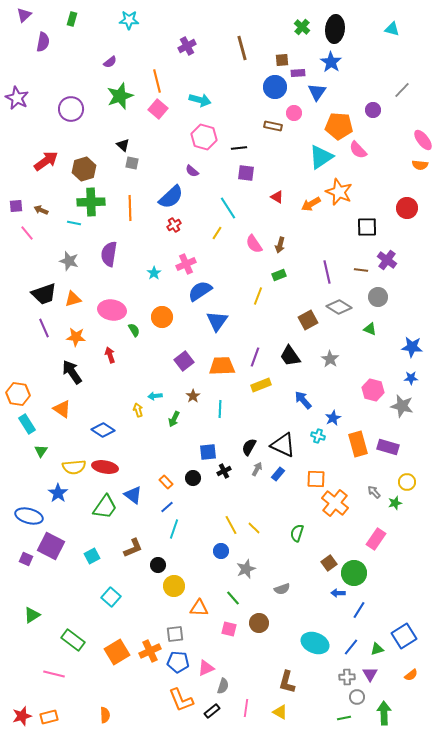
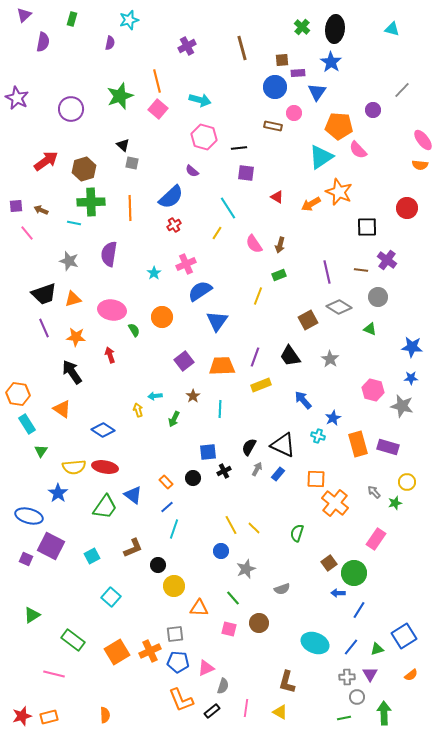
cyan star at (129, 20): rotated 18 degrees counterclockwise
purple semicircle at (110, 62): moved 19 px up; rotated 40 degrees counterclockwise
